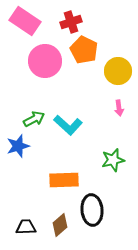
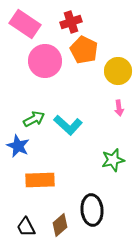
pink rectangle: moved 3 px down
blue star: rotated 30 degrees counterclockwise
orange rectangle: moved 24 px left
black trapezoid: rotated 115 degrees counterclockwise
